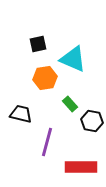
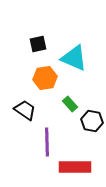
cyan triangle: moved 1 px right, 1 px up
black trapezoid: moved 4 px right, 4 px up; rotated 20 degrees clockwise
purple line: rotated 16 degrees counterclockwise
red rectangle: moved 6 px left
